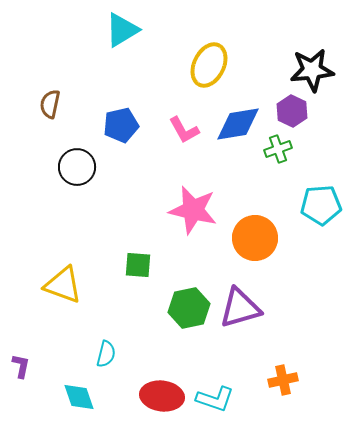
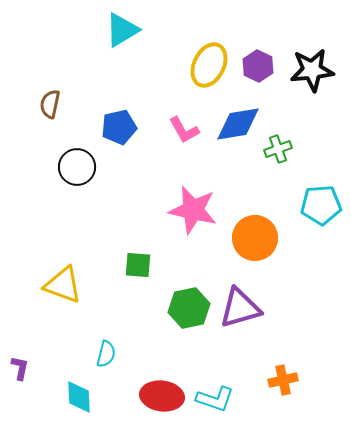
purple hexagon: moved 34 px left, 45 px up
blue pentagon: moved 2 px left, 2 px down
purple L-shape: moved 1 px left, 2 px down
cyan diamond: rotated 16 degrees clockwise
